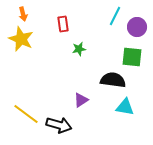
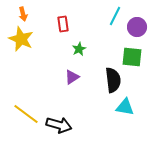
green star: rotated 16 degrees counterclockwise
black semicircle: rotated 75 degrees clockwise
purple triangle: moved 9 px left, 23 px up
